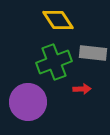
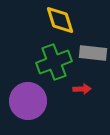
yellow diamond: moved 2 px right; rotated 16 degrees clockwise
purple circle: moved 1 px up
